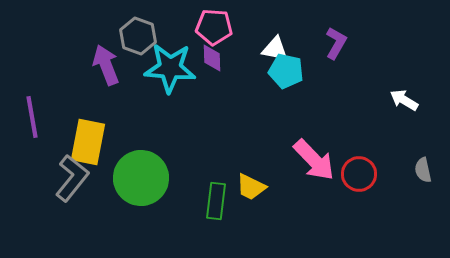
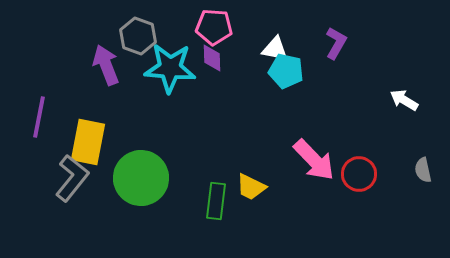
purple line: moved 7 px right; rotated 21 degrees clockwise
